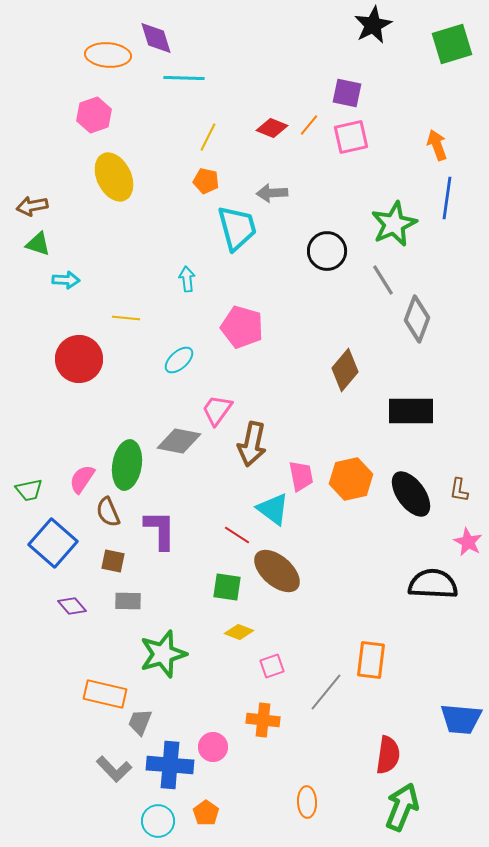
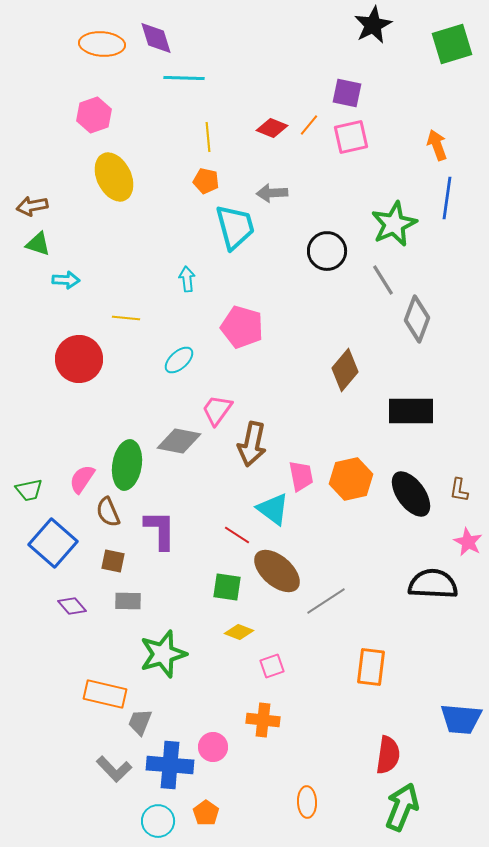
orange ellipse at (108, 55): moved 6 px left, 11 px up
yellow line at (208, 137): rotated 32 degrees counterclockwise
cyan trapezoid at (237, 228): moved 2 px left, 1 px up
orange rectangle at (371, 660): moved 7 px down
gray line at (326, 692): moved 91 px up; rotated 18 degrees clockwise
